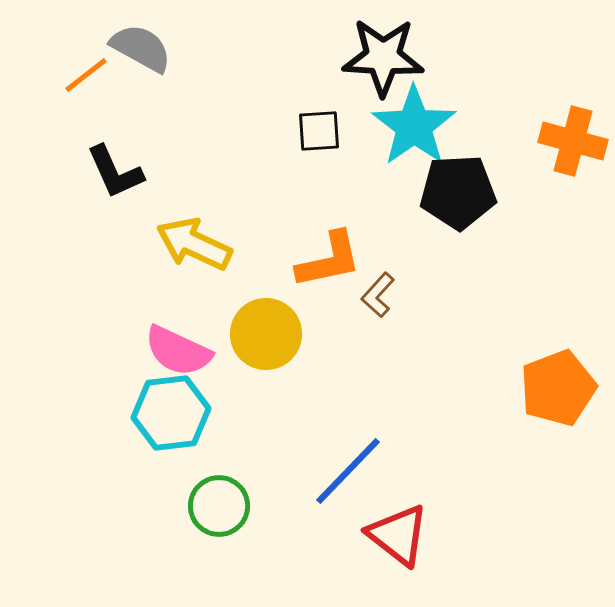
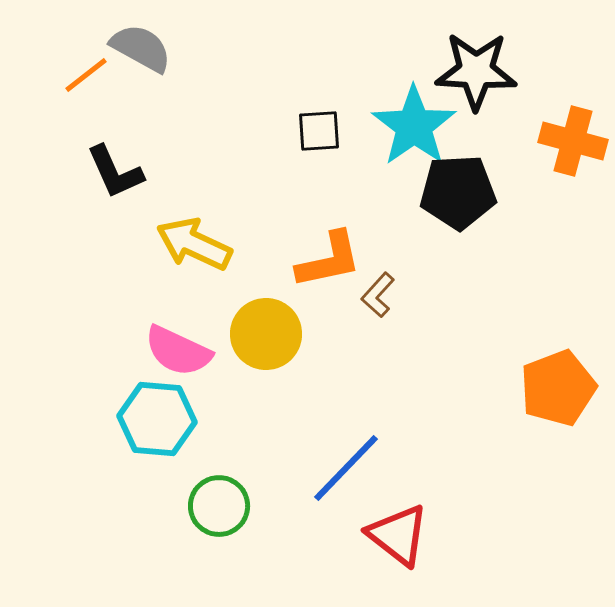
black star: moved 93 px right, 14 px down
cyan hexagon: moved 14 px left, 6 px down; rotated 12 degrees clockwise
blue line: moved 2 px left, 3 px up
